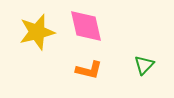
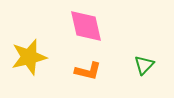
yellow star: moved 8 px left, 25 px down
orange L-shape: moved 1 px left, 1 px down
